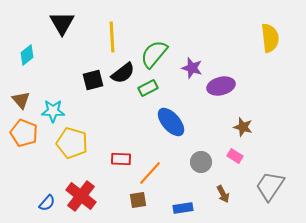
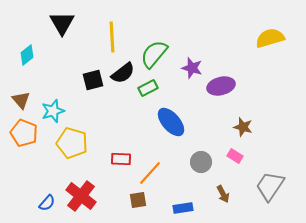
yellow semicircle: rotated 100 degrees counterclockwise
cyan star: rotated 20 degrees counterclockwise
